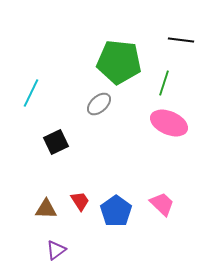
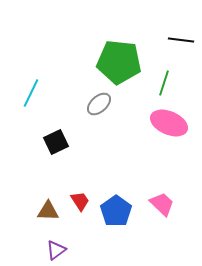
brown triangle: moved 2 px right, 2 px down
